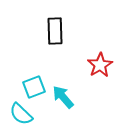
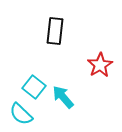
black rectangle: rotated 8 degrees clockwise
cyan square: rotated 30 degrees counterclockwise
